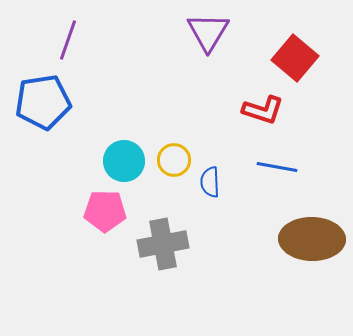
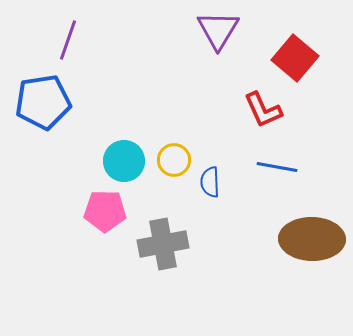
purple triangle: moved 10 px right, 2 px up
red L-shape: rotated 48 degrees clockwise
